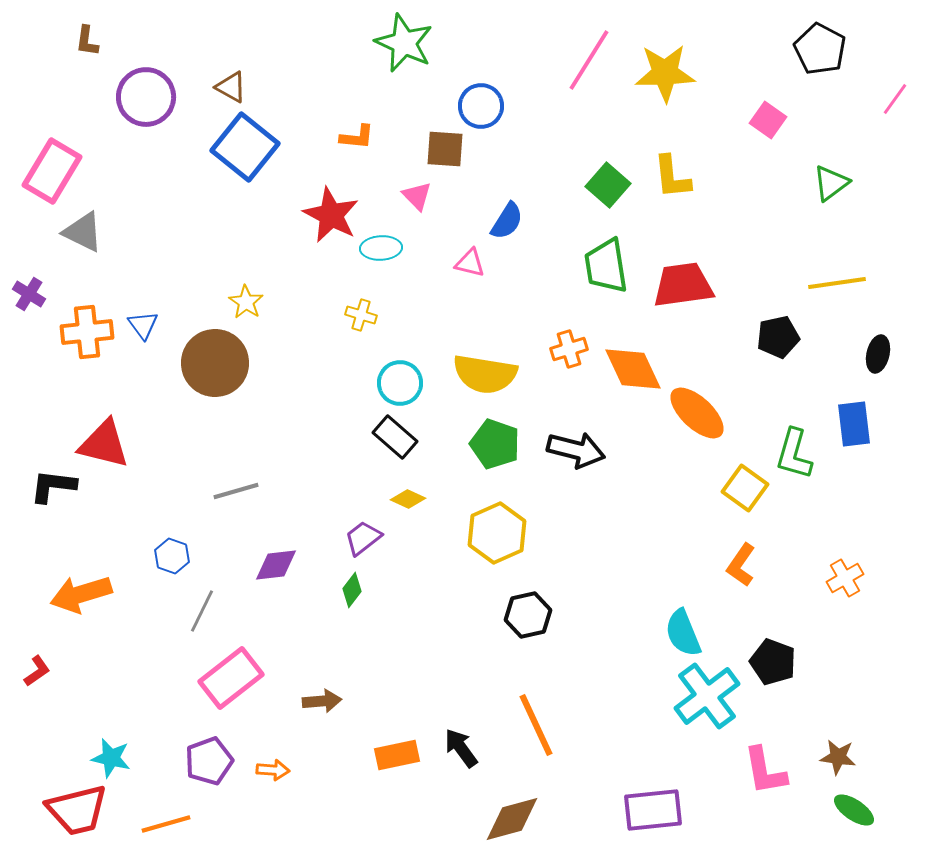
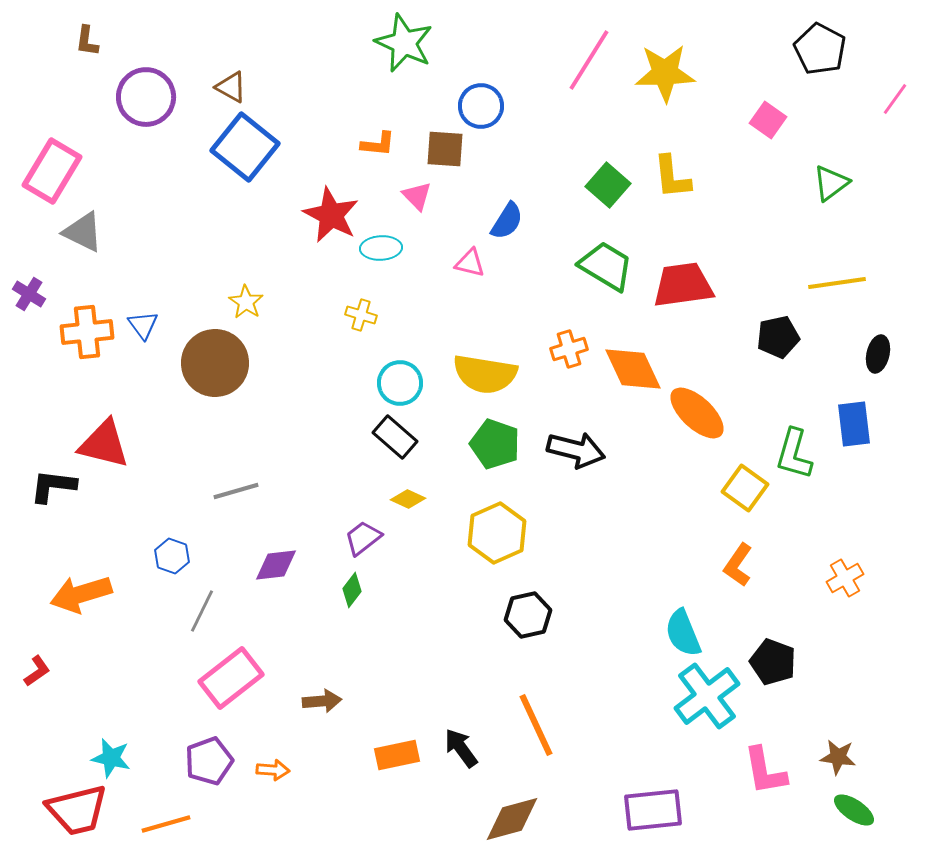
orange L-shape at (357, 137): moved 21 px right, 7 px down
green trapezoid at (606, 266): rotated 130 degrees clockwise
orange L-shape at (741, 565): moved 3 px left
